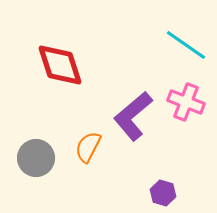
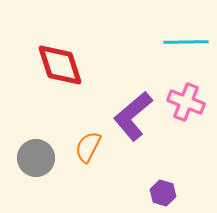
cyan line: moved 3 px up; rotated 36 degrees counterclockwise
